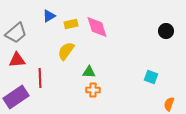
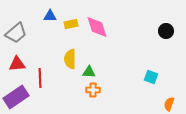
blue triangle: moved 1 px right; rotated 32 degrees clockwise
yellow semicircle: moved 4 px right, 8 px down; rotated 36 degrees counterclockwise
red triangle: moved 4 px down
